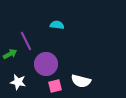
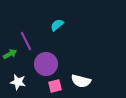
cyan semicircle: rotated 48 degrees counterclockwise
